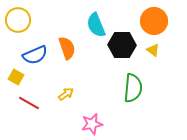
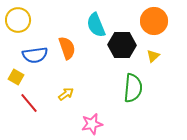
yellow triangle: moved 6 px down; rotated 40 degrees clockwise
blue semicircle: rotated 15 degrees clockwise
red line: rotated 20 degrees clockwise
